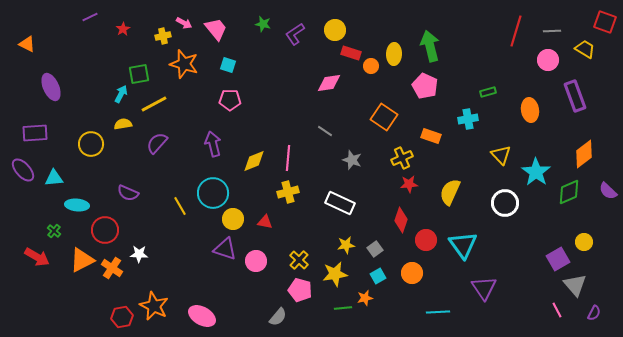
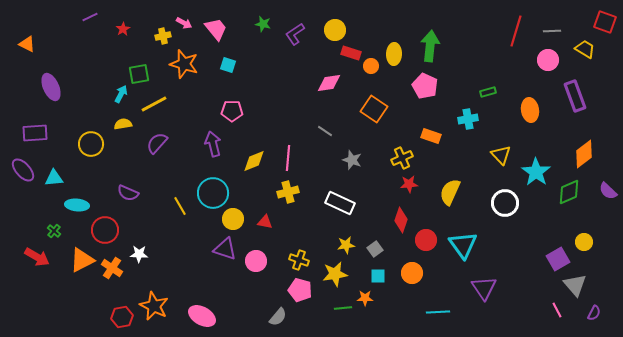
green arrow at (430, 46): rotated 20 degrees clockwise
pink pentagon at (230, 100): moved 2 px right, 11 px down
orange square at (384, 117): moved 10 px left, 8 px up
yellow cross at (299, 260): rotated 24 degrees counterclockwise
cyan square at (378, 276): rotated 28 degrees clockwise
orange star at (365, 298): rotated 14 degrees clockwise
